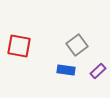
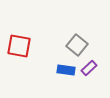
gray square: rotated 15 degrees counterclockwise
purple rectangle: moved 9 px left, 3 px up
